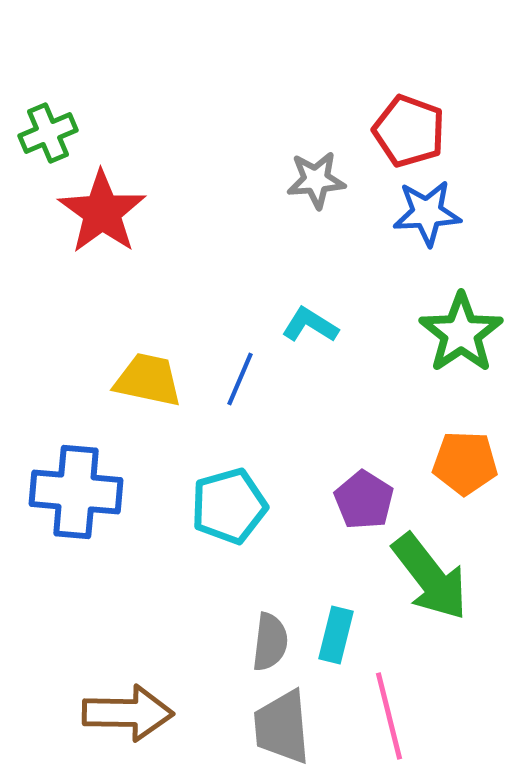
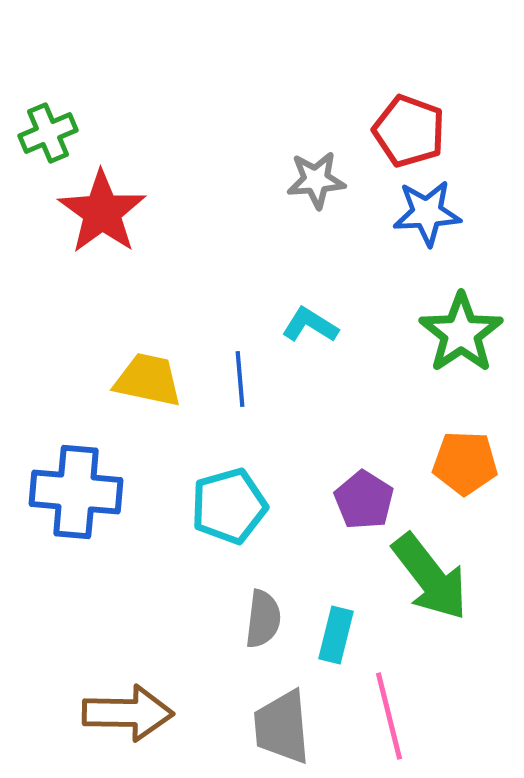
blue line: rotated 28 degrees counterclockwise
gray semicircle: moved 7 px left, 23 px up
